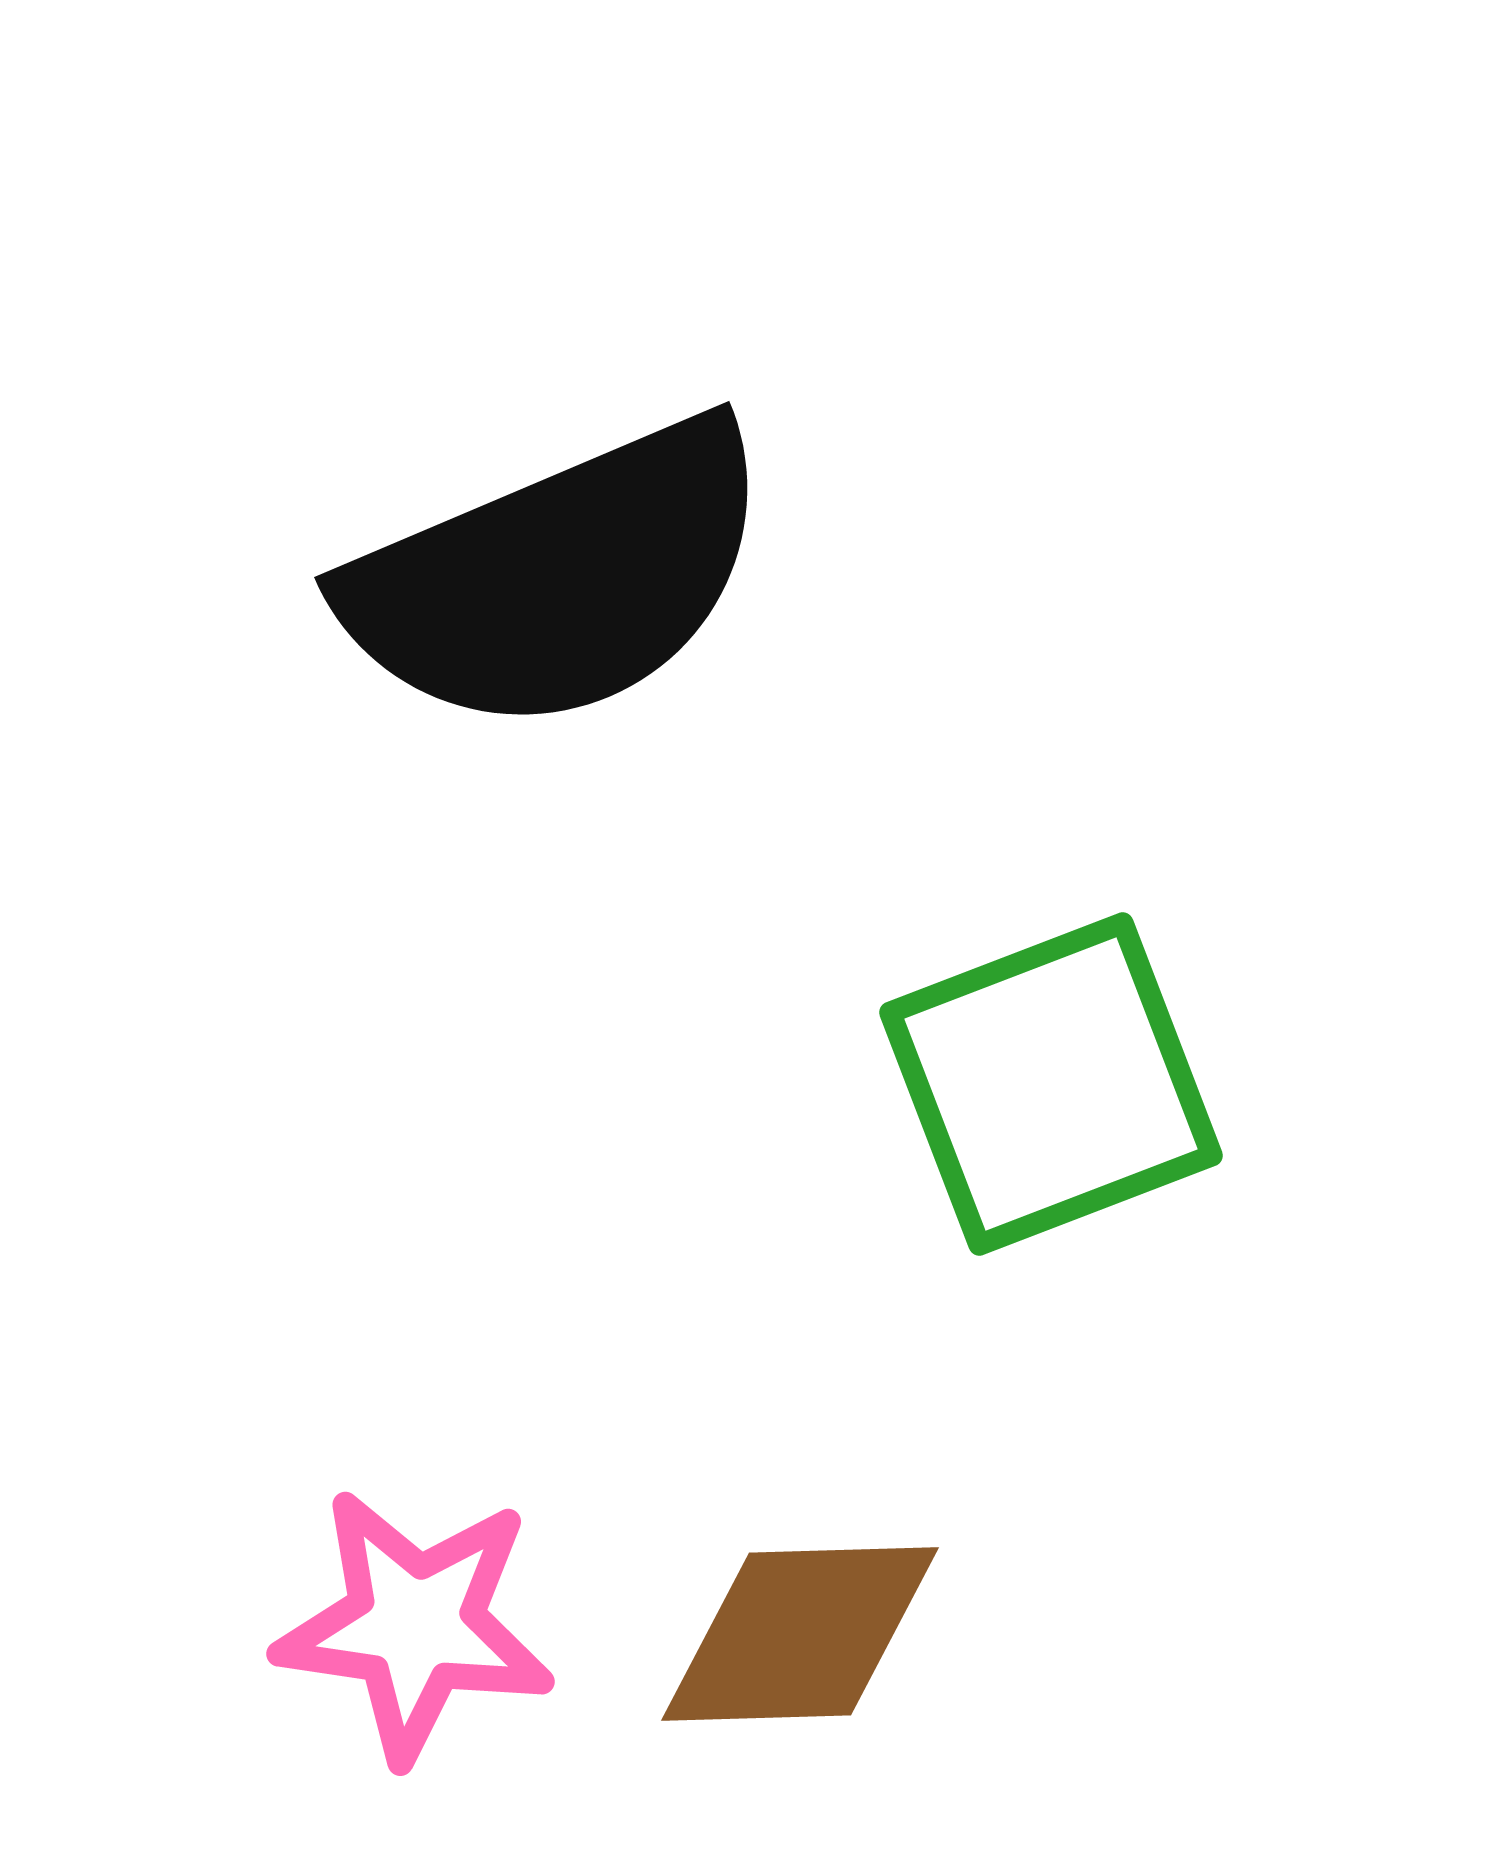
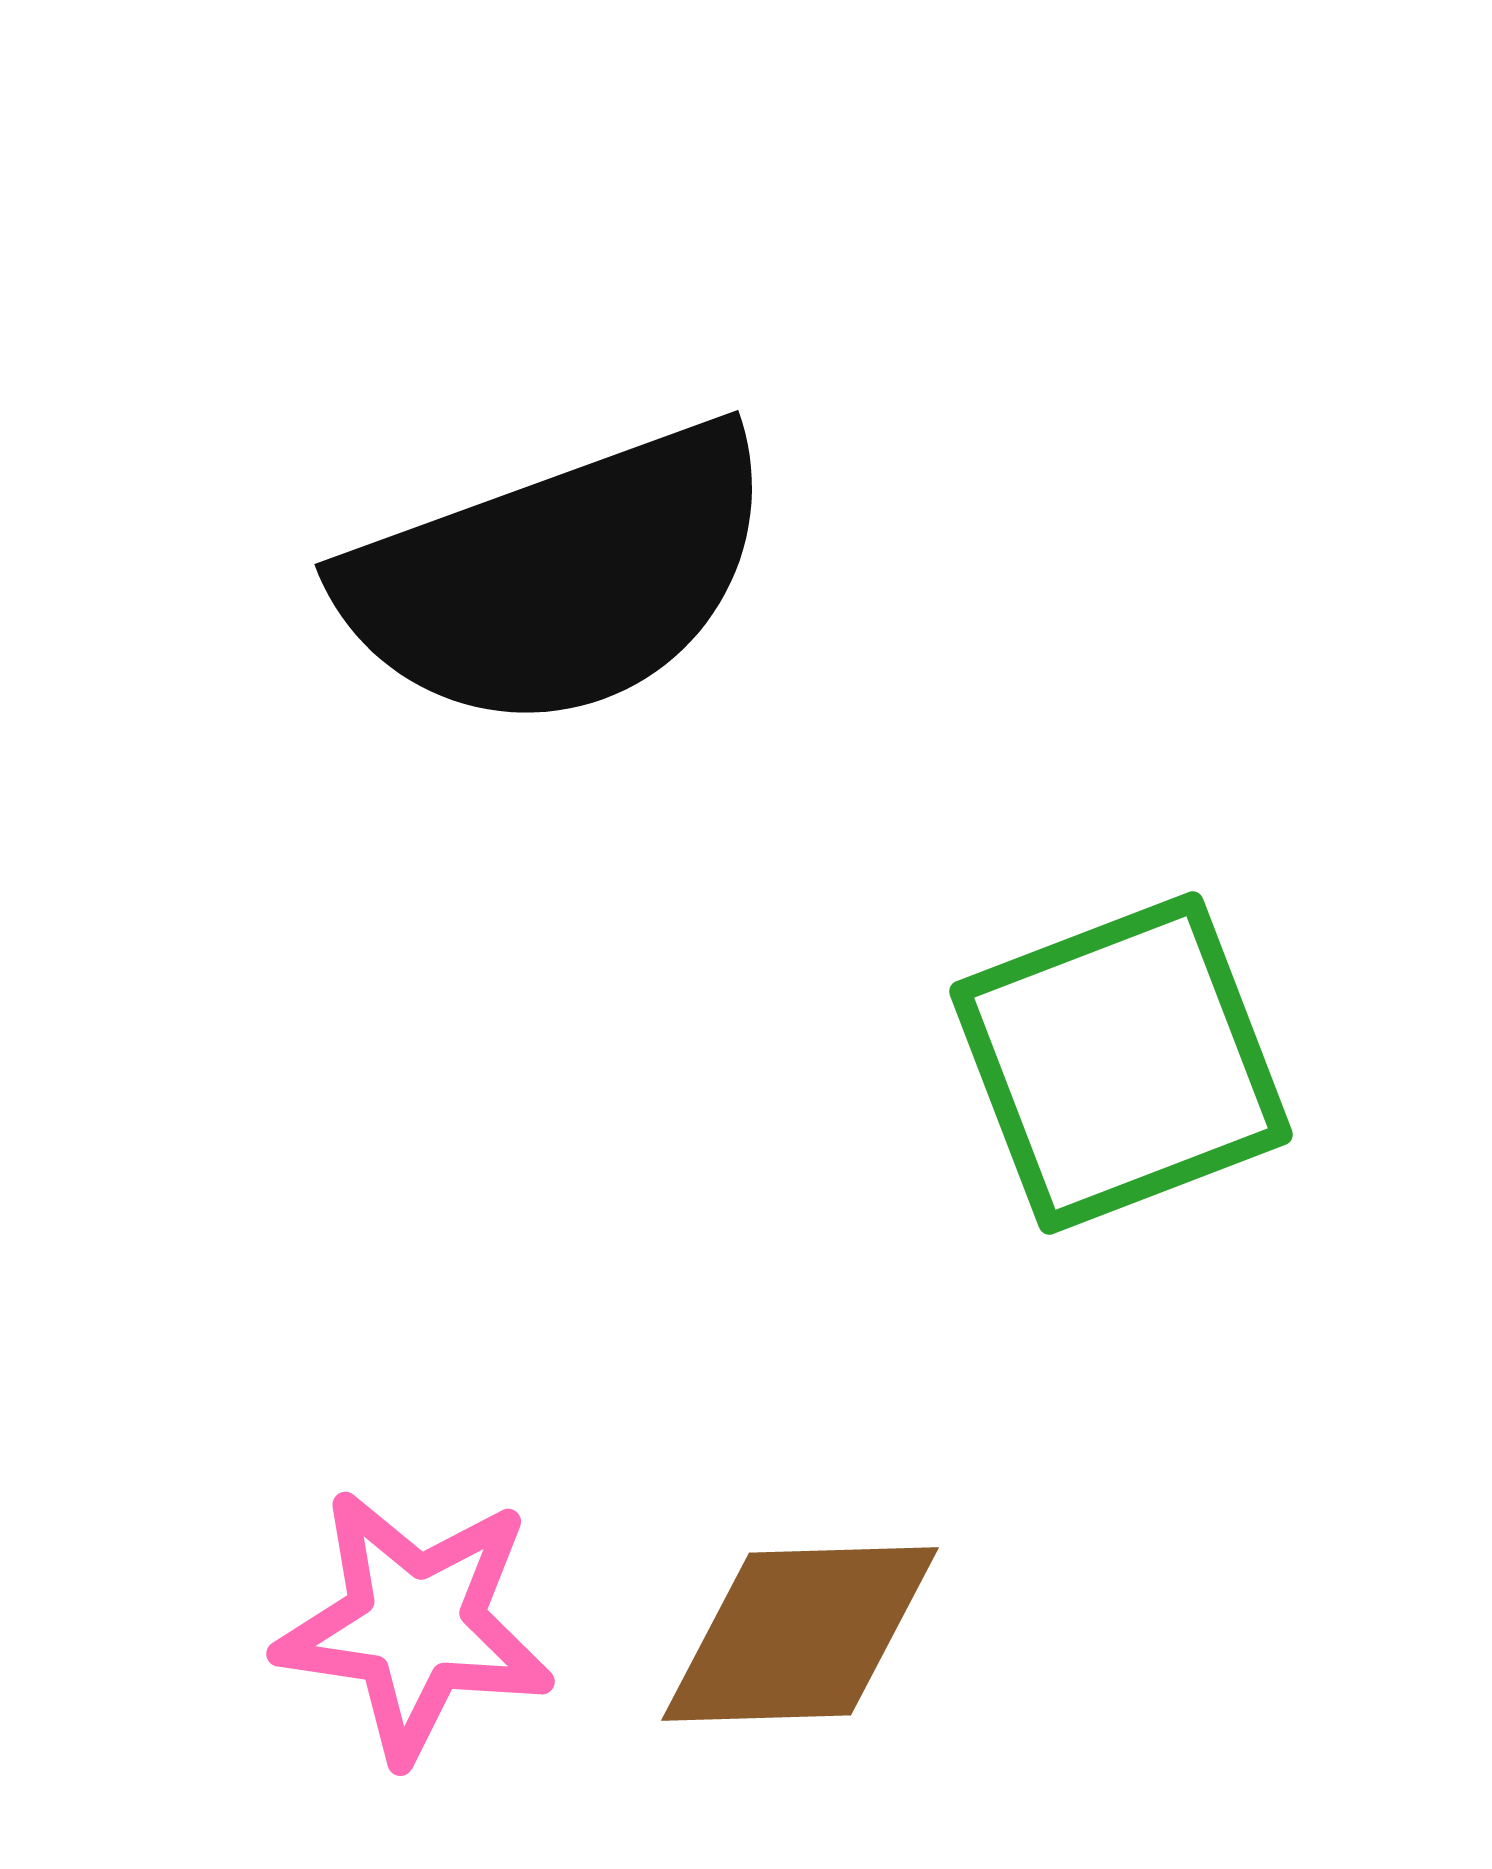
black semicircle: rotated 3 degrees clockwise
green square: moved 70 px right, 21 px up
